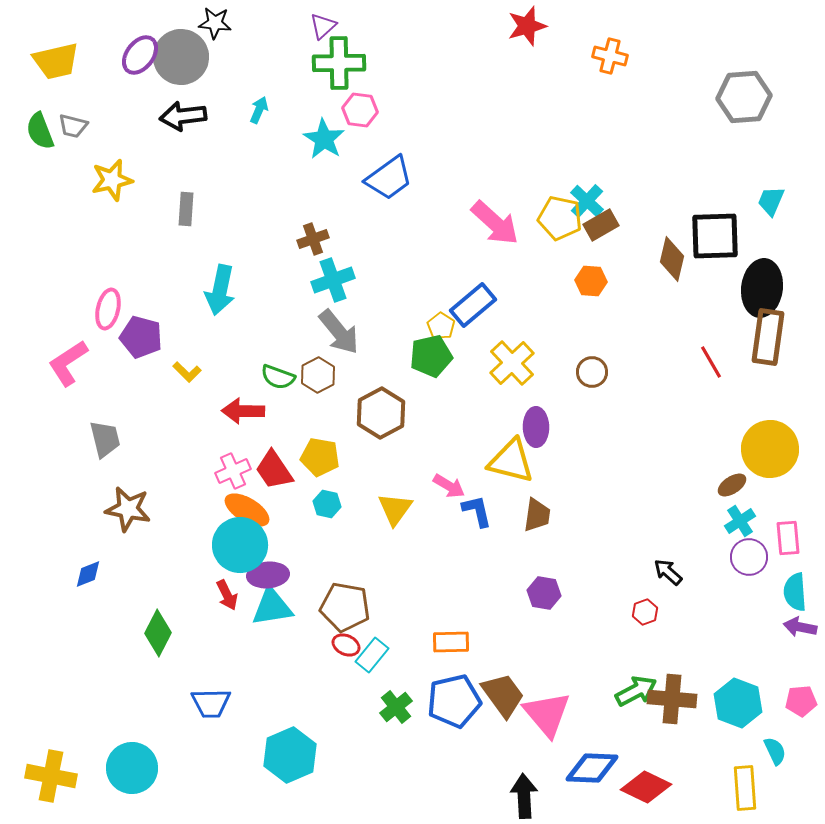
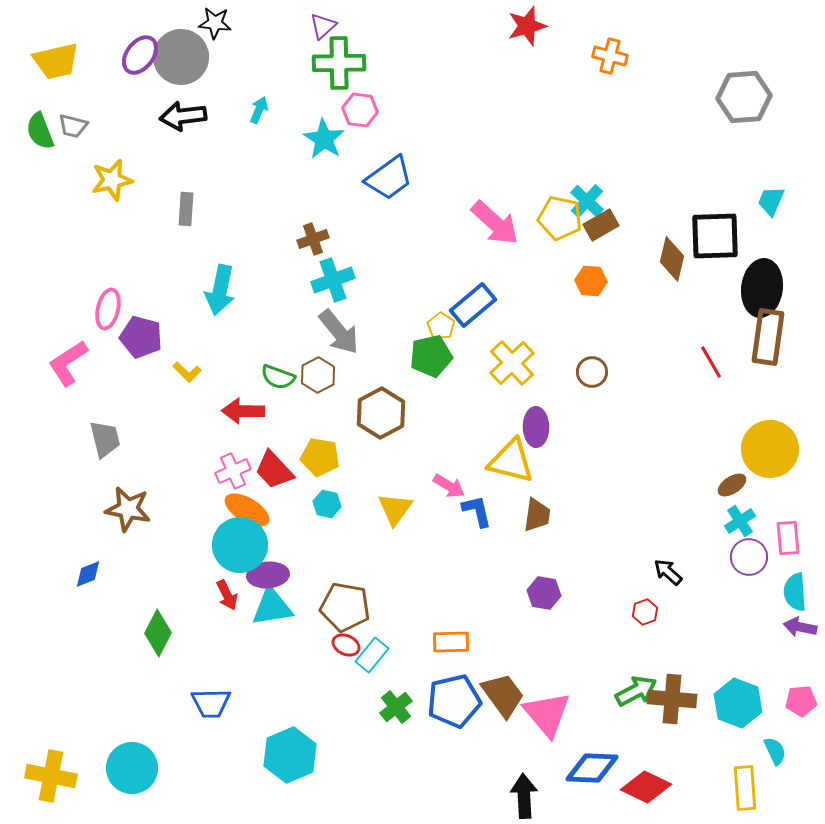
red trapezoid at (274, 470): rotated 9 degrees counterclockwise
